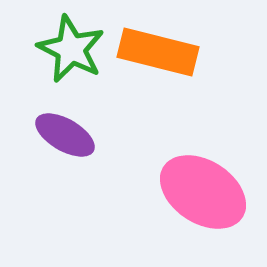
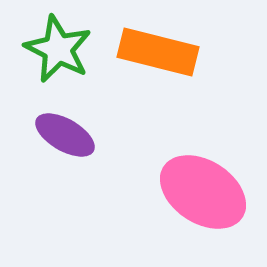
green star: moved 13 px left
